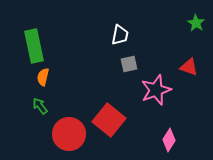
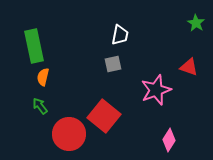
gray square: moved 16 px left
red square: moved 5 px left, 4 px up
